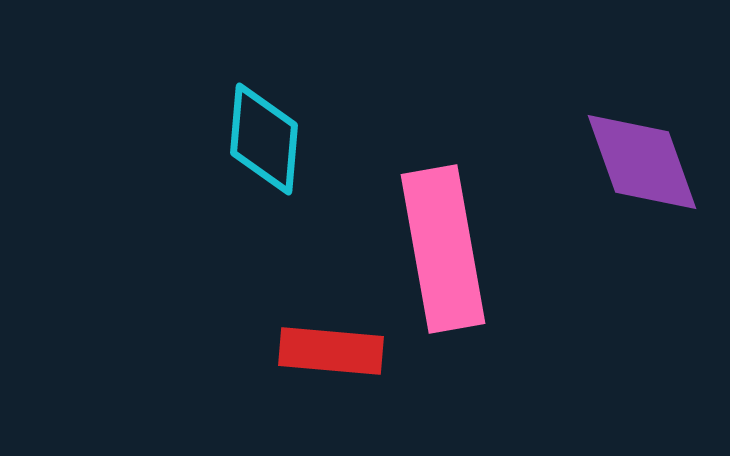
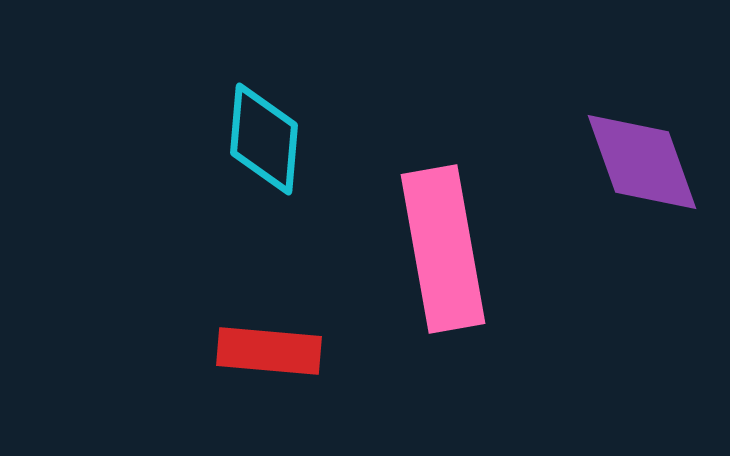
red rectangle: moved 62 px left
